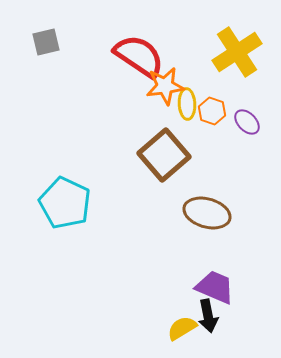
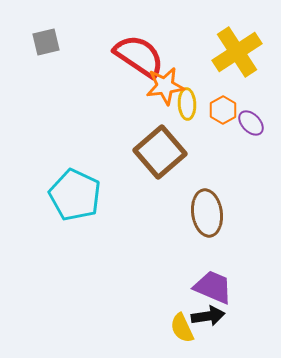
orange hexagon: moved 11 px right, 1 px up; rotated 12 degrees clockwise
purple ellipse: moved 4 px right, 1 px down
brown square: moved 4 px left, 3 px up
cyan pentagon: moved 10 px right, 8 px up
brown ellipse: rotated 66 degrees clockwise
purple trapezoid: moved 2 px left
black arrow: rotated 88 degrees counterclockwise
yellow semicircle: rotated 84 degrees counterclockwise
